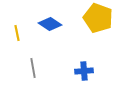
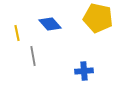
yellow pentagon: rotated 8 degrees counterclockwise
blue diamond: rotated 15 degrees clockwise
gray line: moved 12 px up
